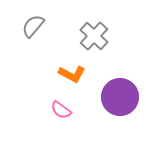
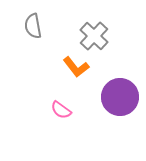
gray semicircle: rotated 50 degrees counterclockwise
orange L-shape: moved 4 px right, 7 px up; rotated 24 degrees clockwise
